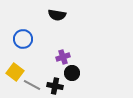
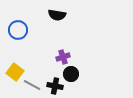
blue circle: moved 5 px left, 9 px up
black circle: moved 1 px left, 1 px down
